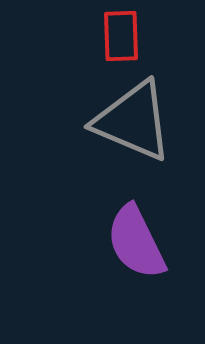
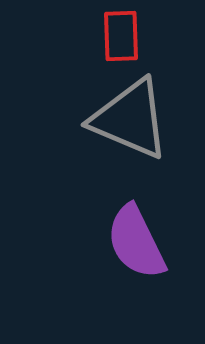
gray triangle: moved 3 px left, 2 px up
